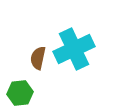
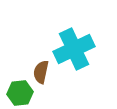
brown semicircle: moved 3 px right, 14 px down
